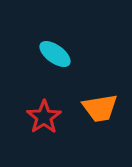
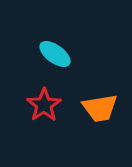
red star: moved 12 px up
